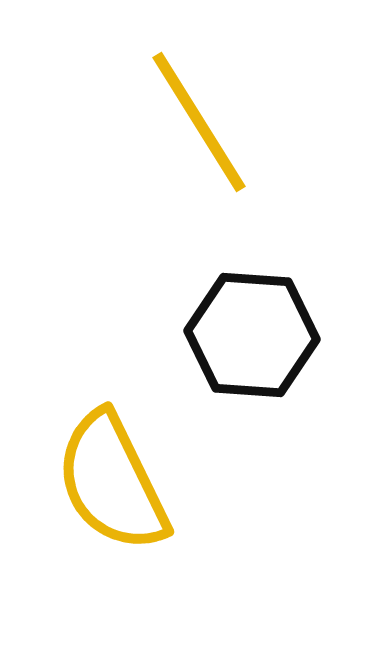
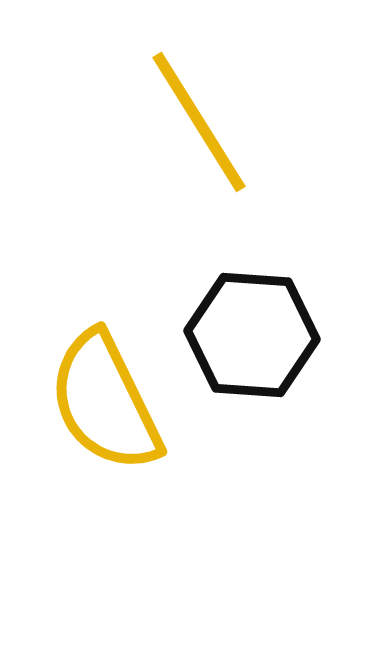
yellow semicircle: moved 7 px left, 80 px up
